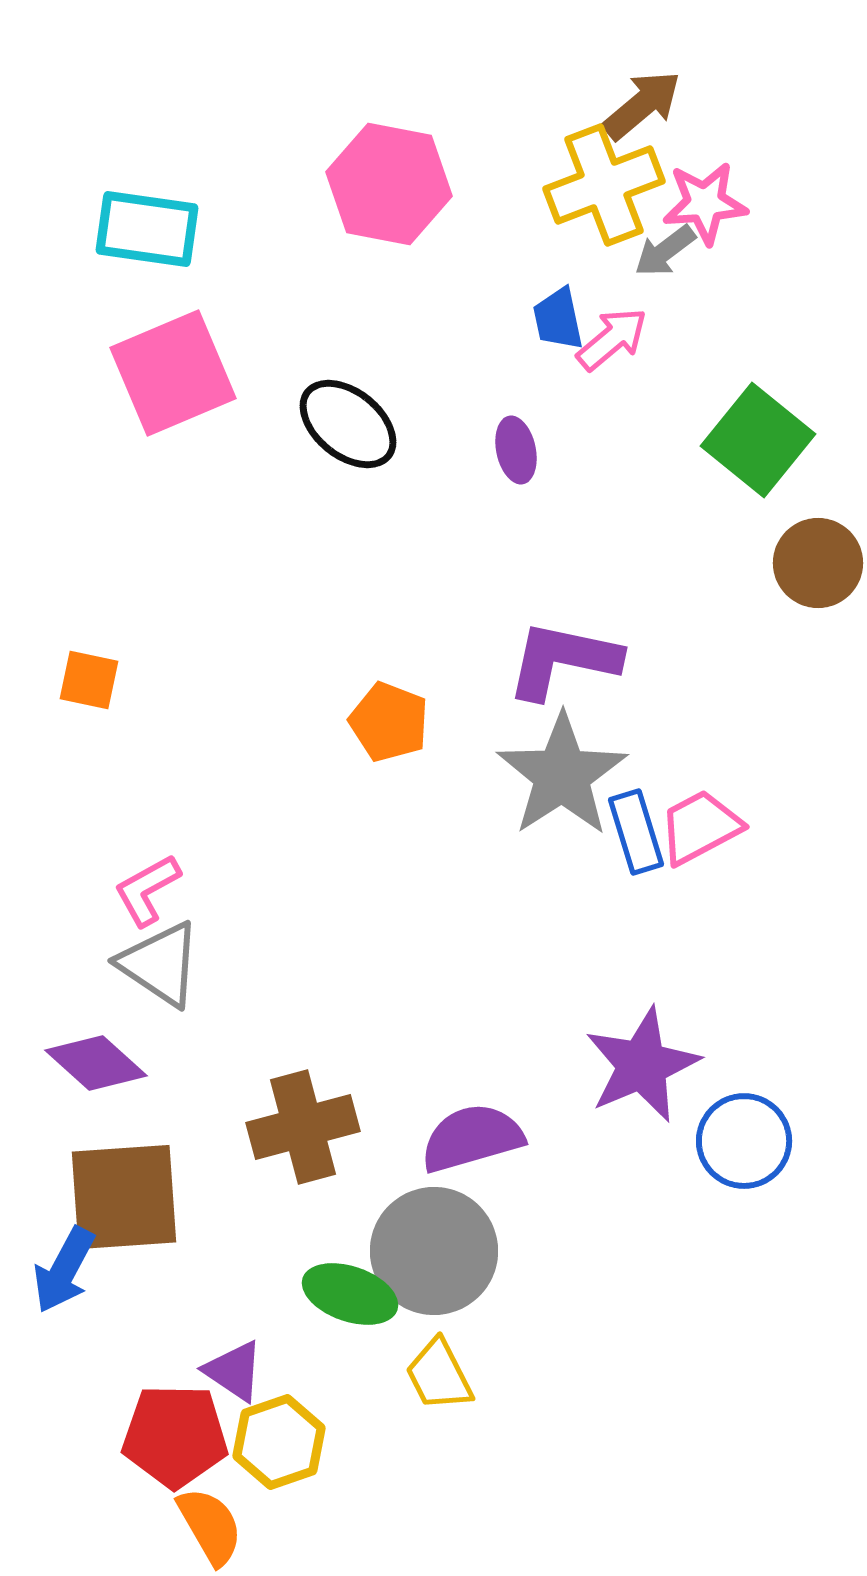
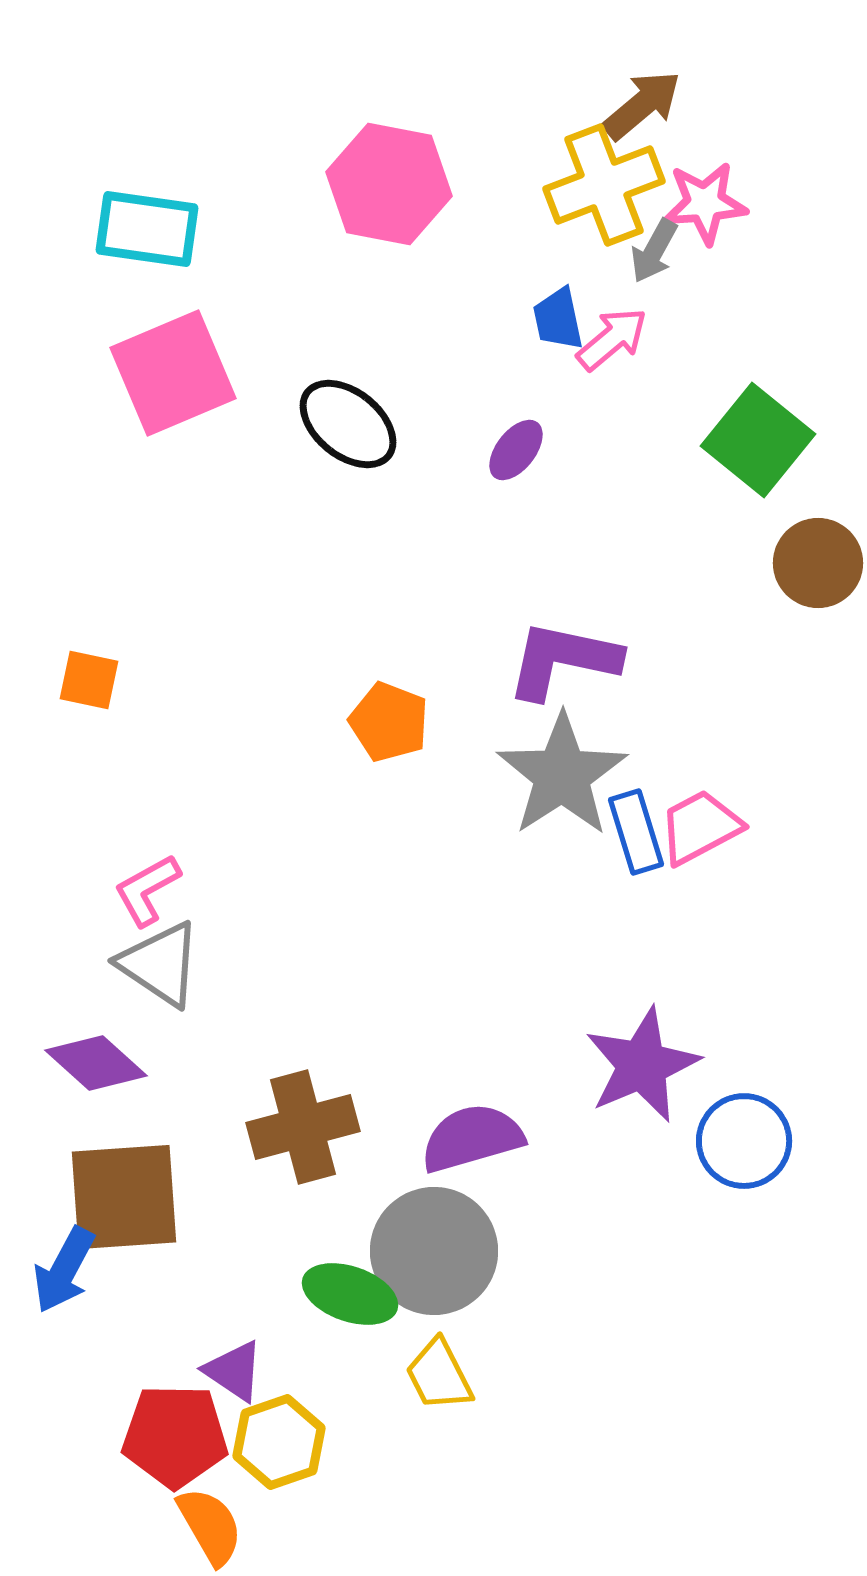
gray arrow: moved 11 px left; rotated 24 degrees counterclockwise
purple ellipse: rotated 50 degrees clockwise
